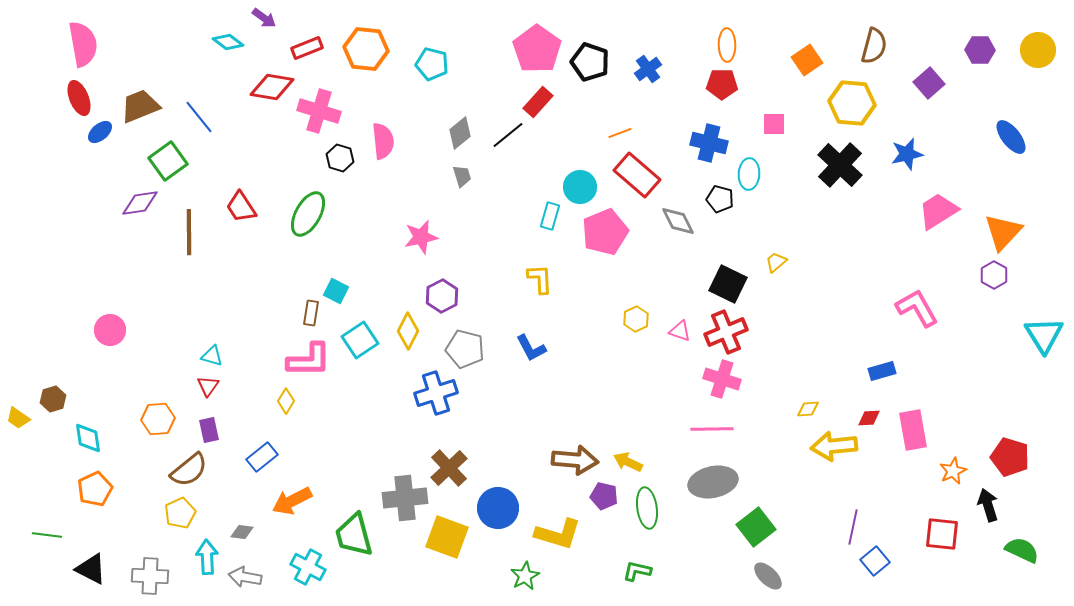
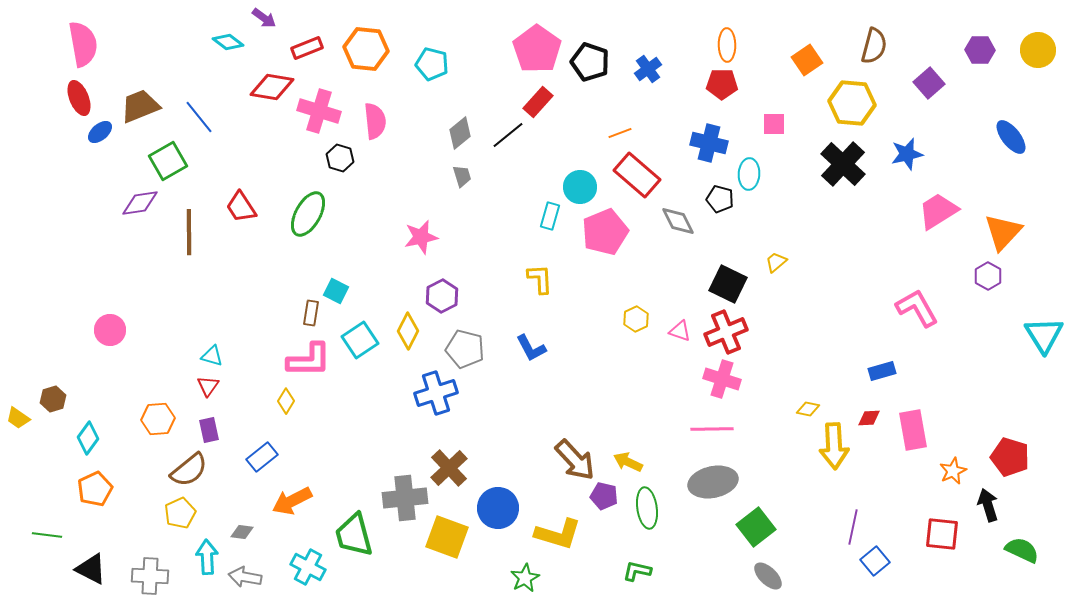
pink semicircle at (383, 141): moved 8 px left, 20 px up
green square at (168, 161): rotated 6 degrees clockwise
black cross at (840, 165): moved 3 px right, 1 px up
purple hexagon at (994, 275): moved 6 px left, 1 px down
yellow diamond at (808, 409): rotated 15 degrees clockwise
cyan diamond at (88, 438): rotated 44 degrees clockwise
yellow arrow at (834, 446): rotated 87 degrees counterclockwise
brown arrow at (575, 460): rotated 42 degrees clockwise
green star at (525, 576): moved 2 px down
